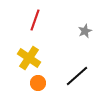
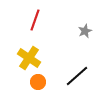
orange circle: moved 1 px up
